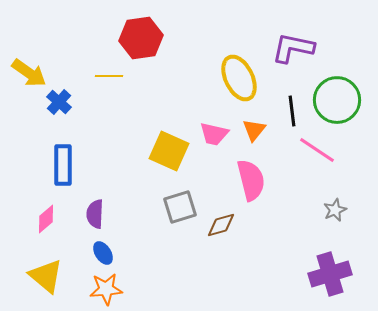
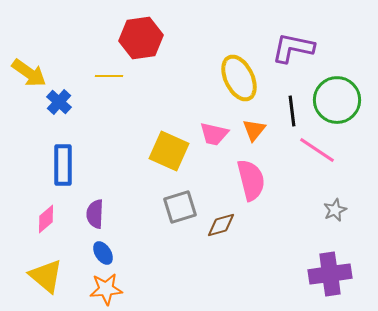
purple cross: rotated 9 degrees clockwise
